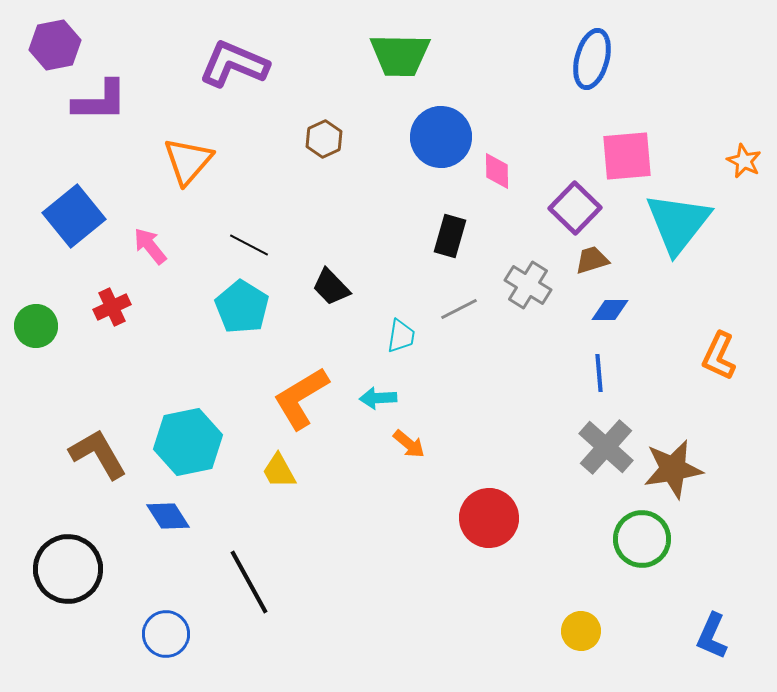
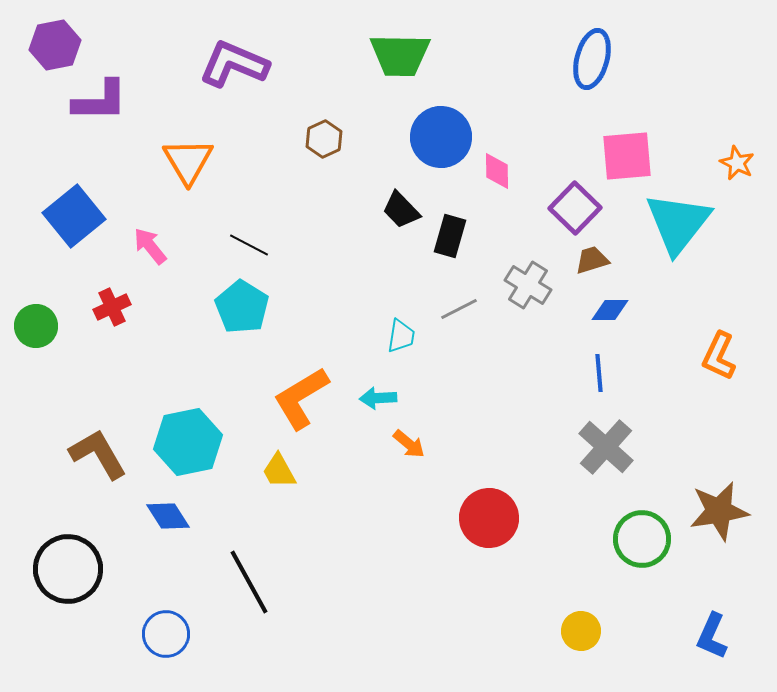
orange triangle at (188, 161): rotated 12 degrees counterclockwise
orange star at (744, 161): moved 7 px left, 2 px down
black trapezoid at (331, 287): moved 70 px right, 77 px up
brown star at (673, 469): moved 46 px right, 42 px down
